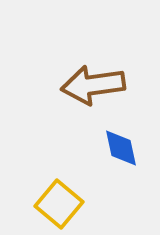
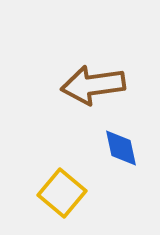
yellow square: moved 3 px right, 11 px up
